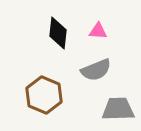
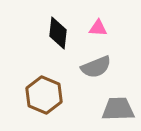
pink triangle: moved 3 px up
gray semicircle: moved 3 px up
